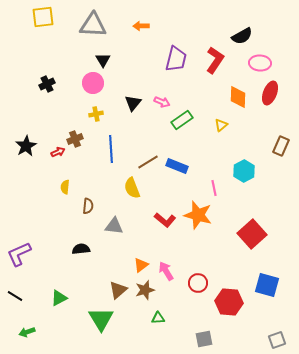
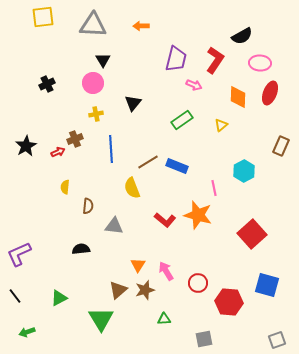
pink arrow at (162, 102): moved 32 px right, 17 px up
orange triangle at (141, 265): moved 3 px left; rotated 21 degrees counterclockwise
black line at (15, 296): rotated 21 degrees clockwise
green triangle at (158, 318): moved 6 px right, 1 px down
